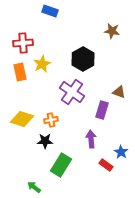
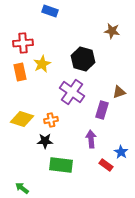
black hexagon: rotated 15 degrees counterclockwise
brown triangle: rotated 40 degrees counterclockwise
green rectangle: rotated 65 degrees clockwise
green arrow: moved 12 px left, 1 px down
